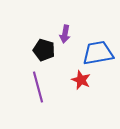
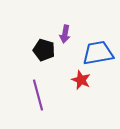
purple line: moved 8 px down
